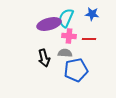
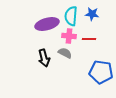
cyan semicircle: moved 5 px right, 2 px up; rotated 18 degrees counterclockwise
purple ellipse: moved 2 px left
gray semicircle: rotated 24 degrees clockwise
blue pentagon: moved 25 px right, 2 px down; rotated 20 degrees clockwise
